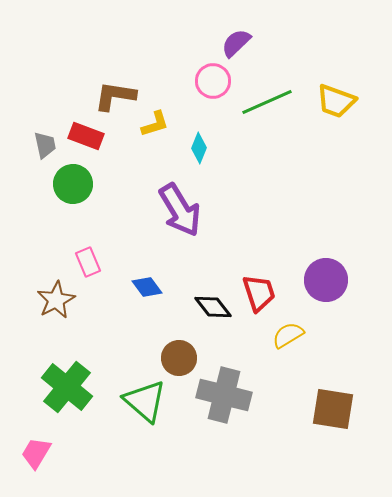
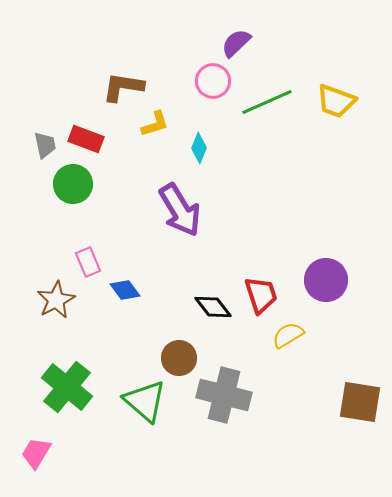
brown L-shape: moved 8 px right, 9 px up
red rectangle: moved 3 px down
blue diamond: moved 22 px left, 3 px down
red trapezoid: moved 2 px right, 2 px down
brown square: moved 27 px right, 7 px up
